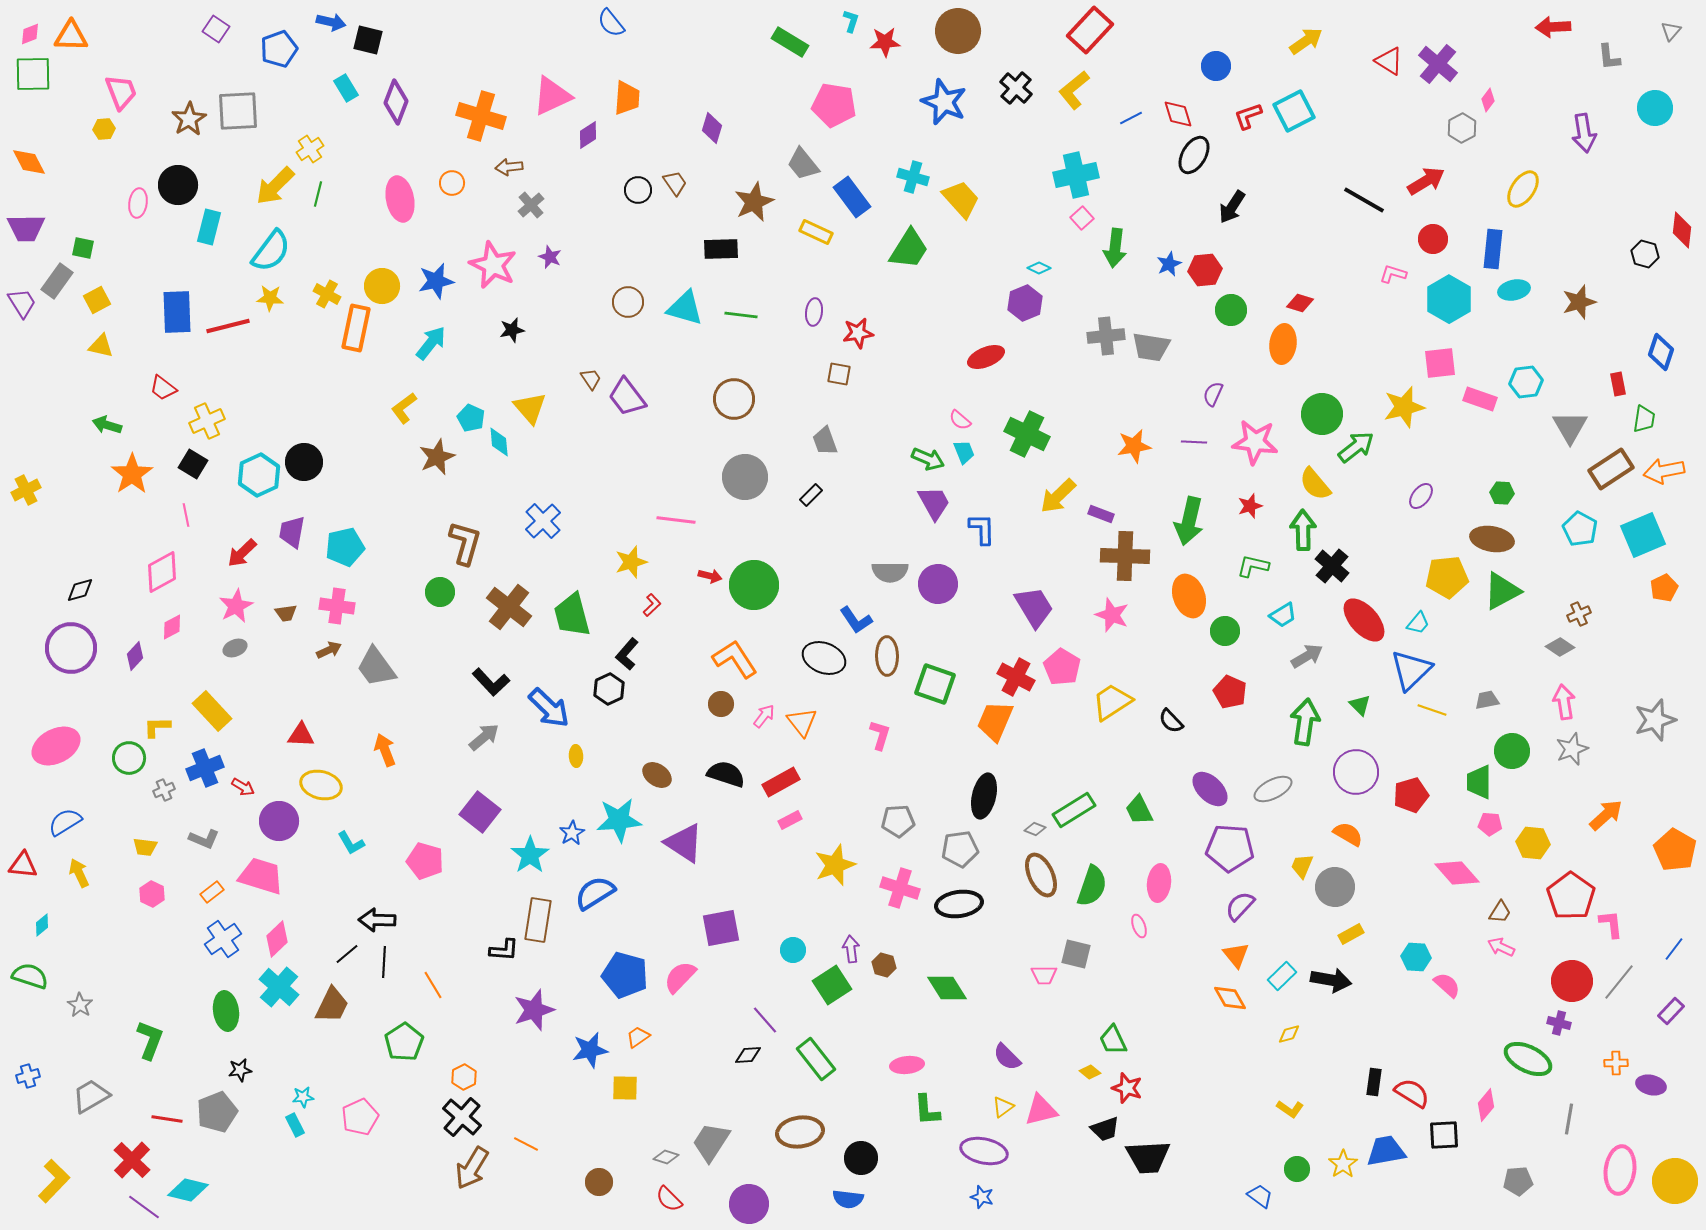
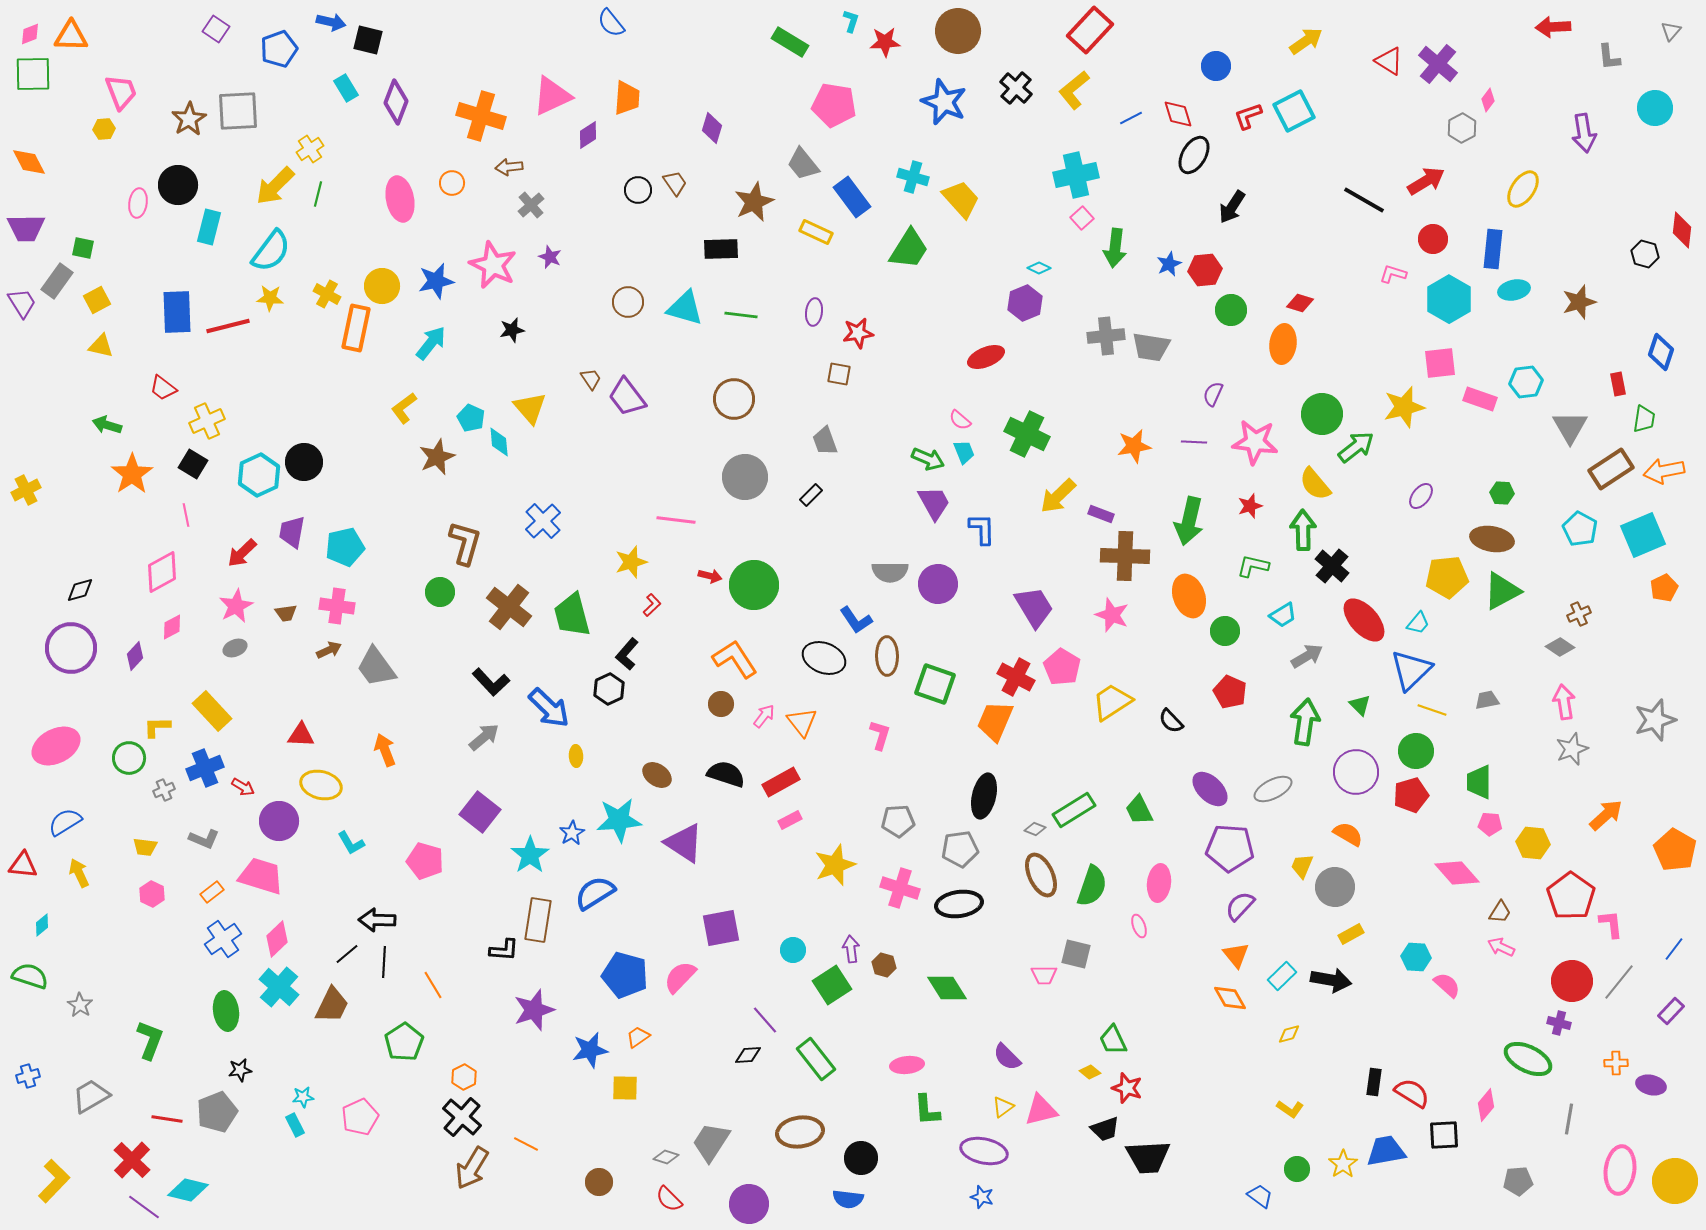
green circle at (1512, 751): moved 96 px left
